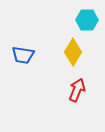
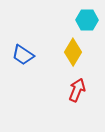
blue trapezoid: rotated 25 degrees clockwise
